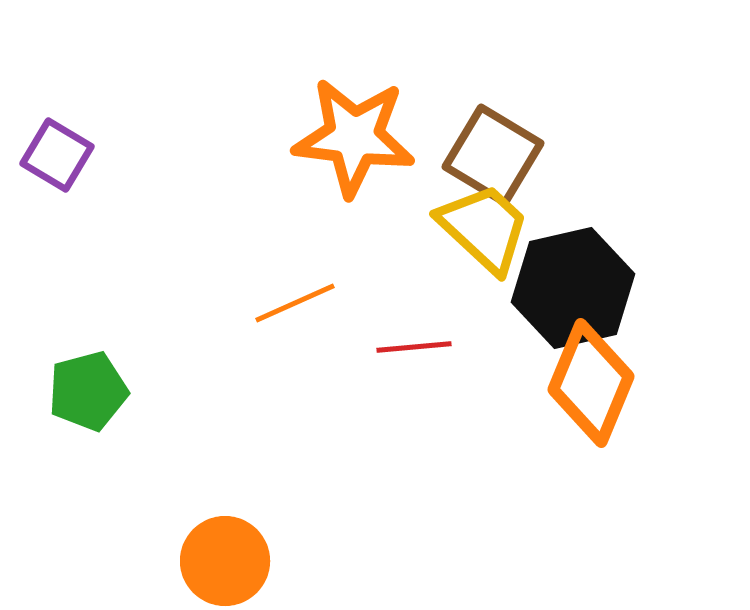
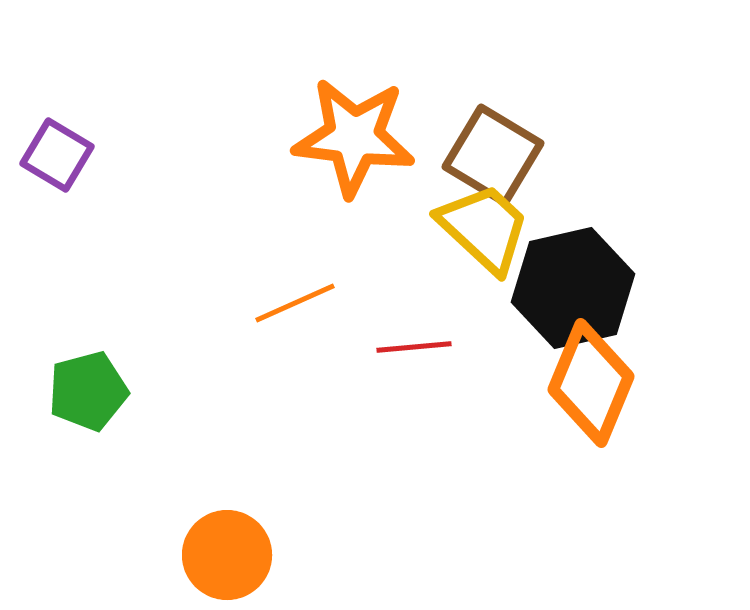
orange circle: moved 2 px right, 6 px up
